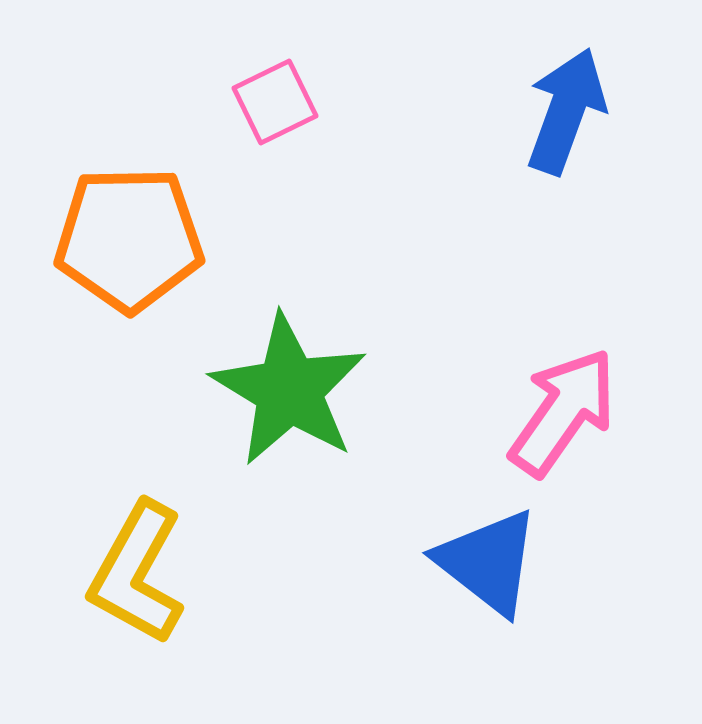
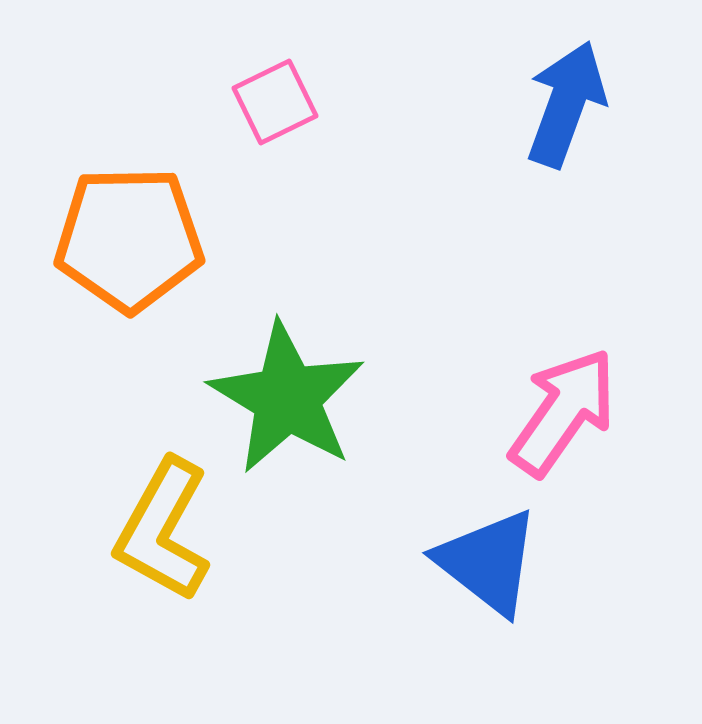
blue arrow: moved 7 px up
green star: moved 2 px left, 8 px down
yellow L-shape: moved 26 px right, 43 px up
